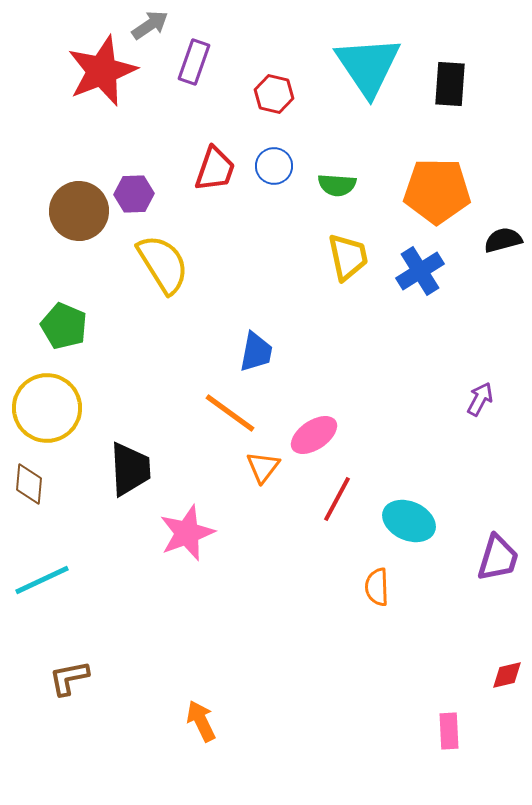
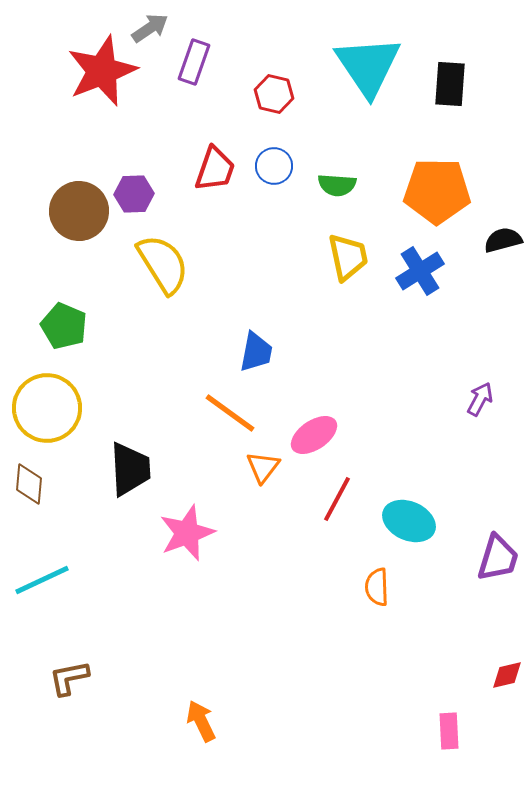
gray arrow: moved 3 px down
